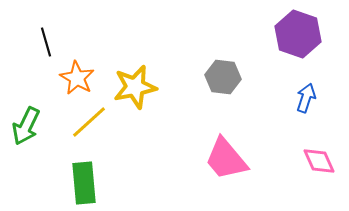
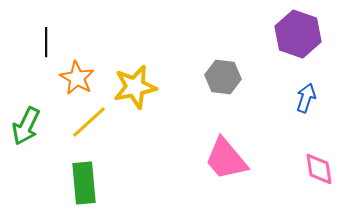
black line: rotated 16 degrees clockwise
pink diamond: moved 8 px down; rotated 16 degrees clockwise
